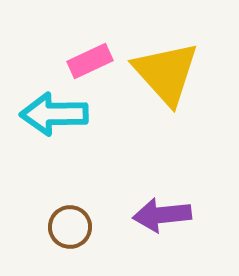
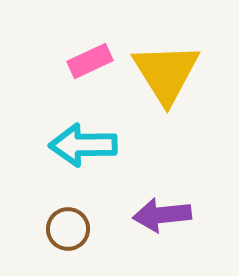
yellow triangle: rotated 10 degrees clockwise
cyan arrow: moved 29 px right, 31 px down
brown circle: moved 2 px left, 2 px down
